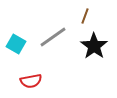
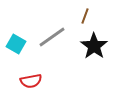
gray line: moved 1 px left
